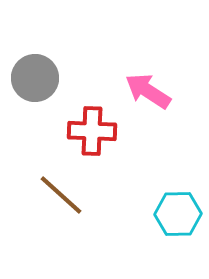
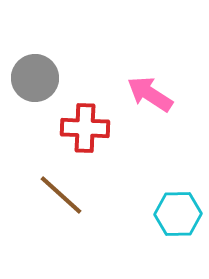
pink arrow: moved 2 px right, 3 px down
red cross: moved 7 px left, 3 px up
